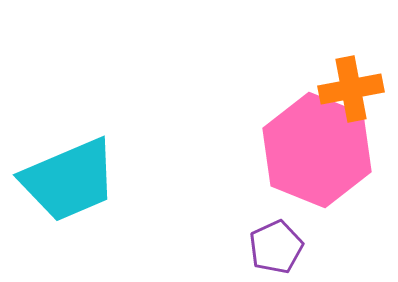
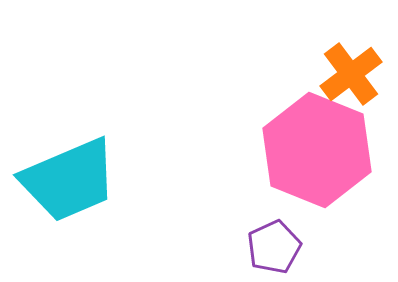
orange cross: moved 15 px up; rotated 26 degrees counterclockwise
purple pentagon: moved 2 px left
